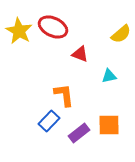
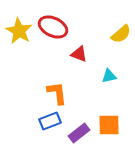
red triangle: moved 1 px left
orange L-shape: moved 7 px left, 2 px up
blue rectangle: moved 1 px right; rotated 25 degrees clockwise
